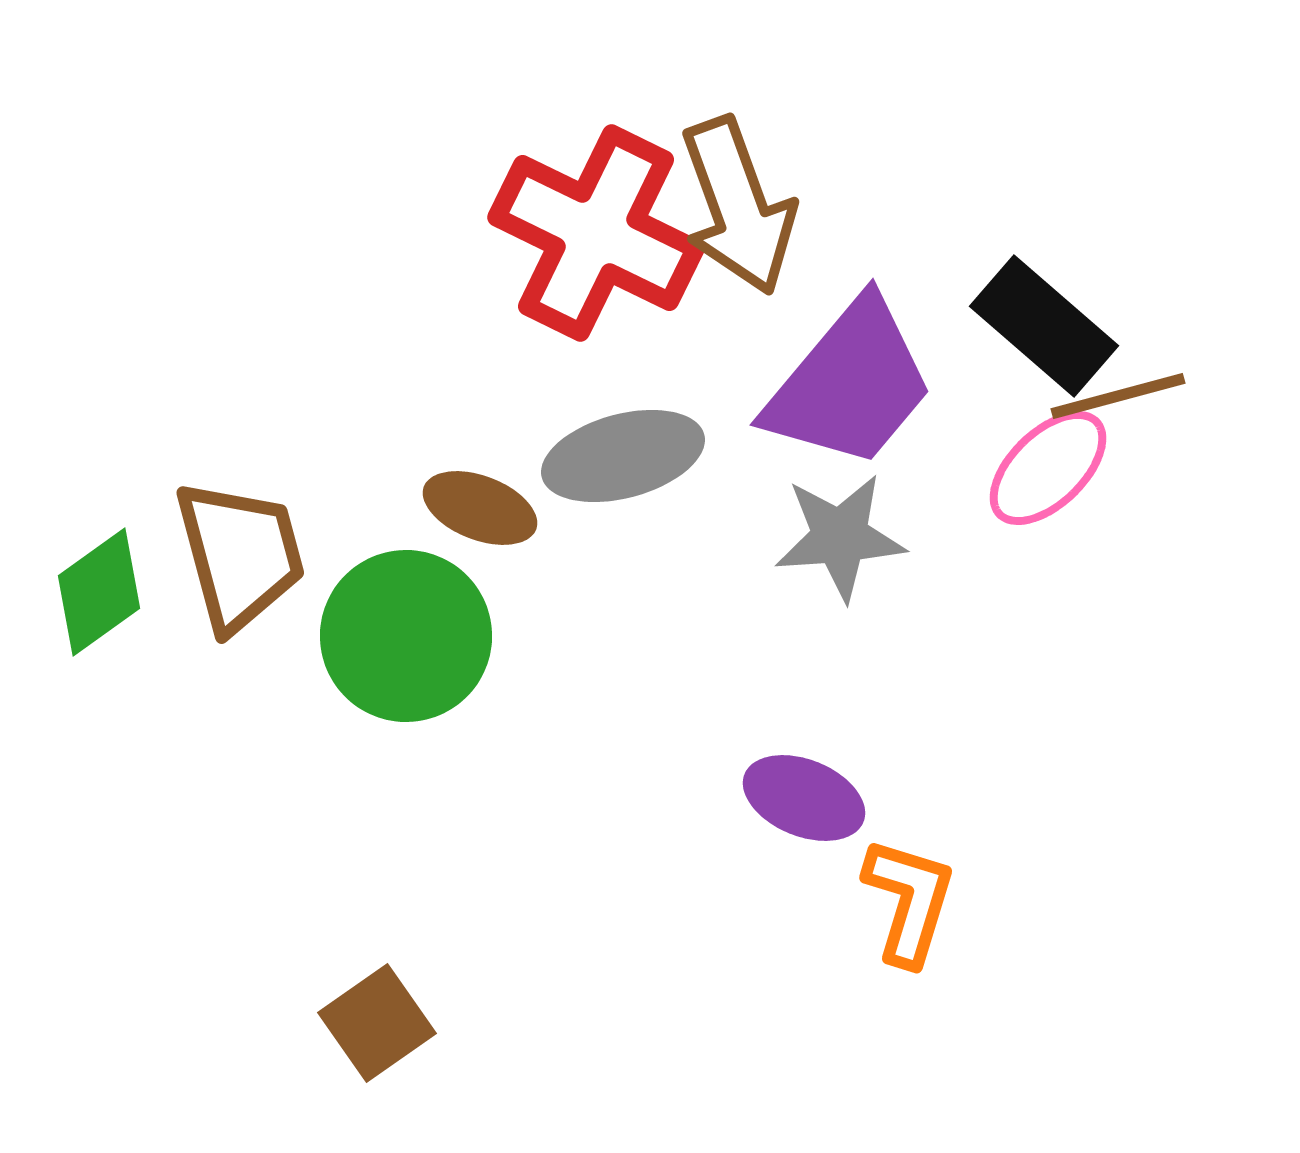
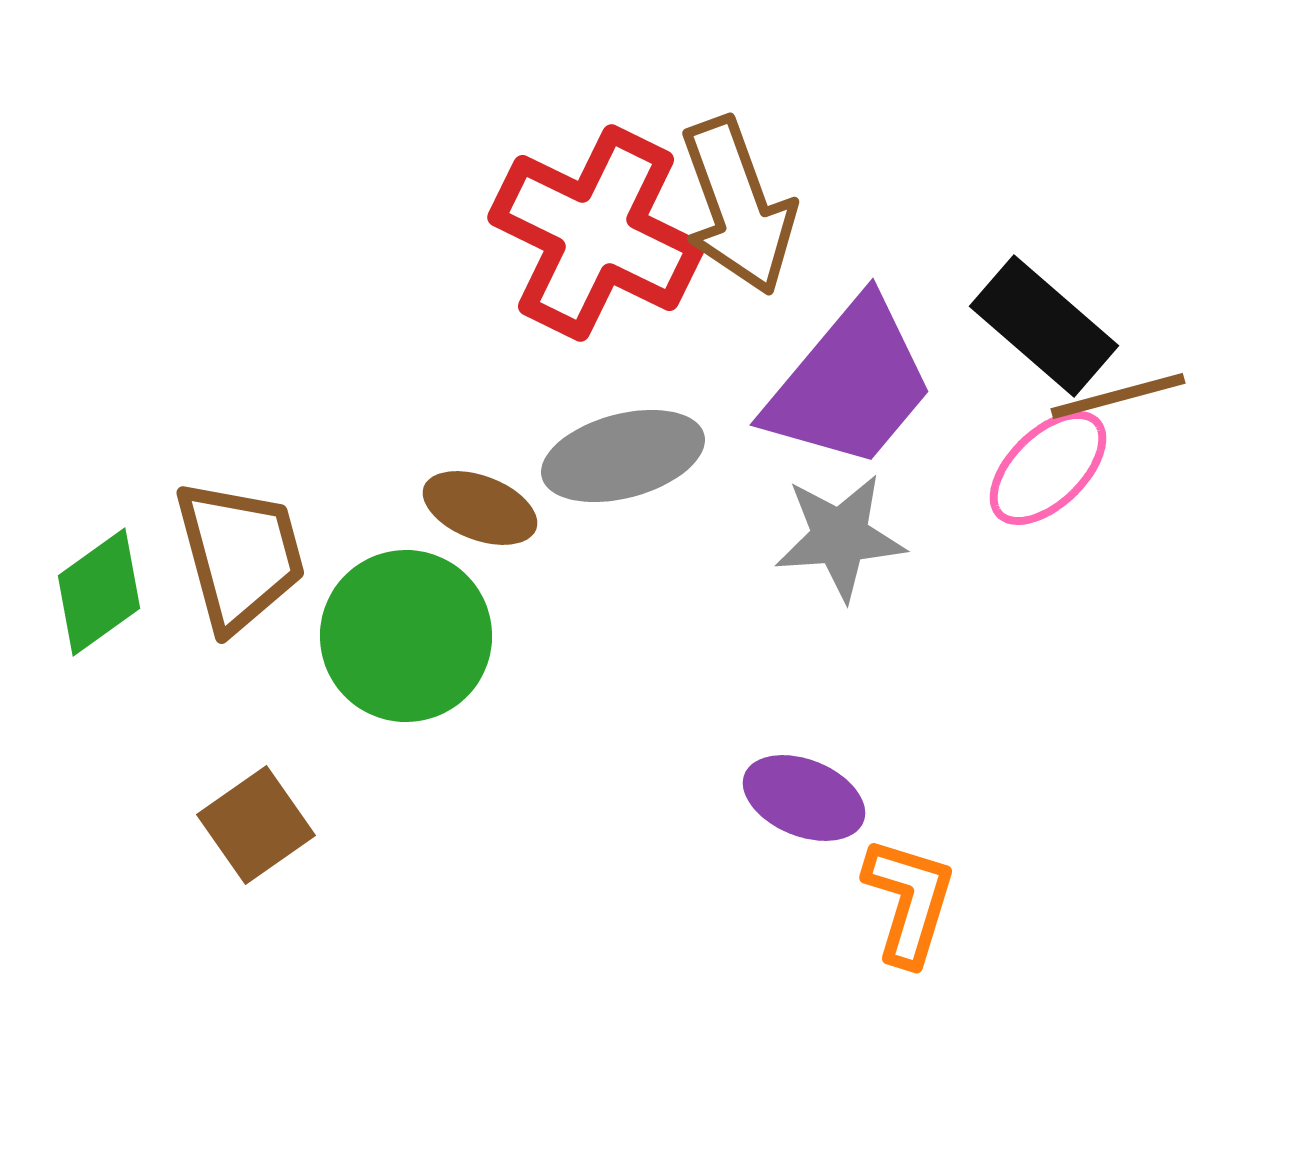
brown square: moved 121 px left, 198 px up
